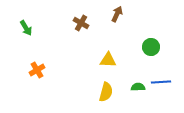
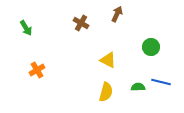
yellow triangle: rotated 24 degrees clockwise
blue line: rotated 18 degrees clockwise
